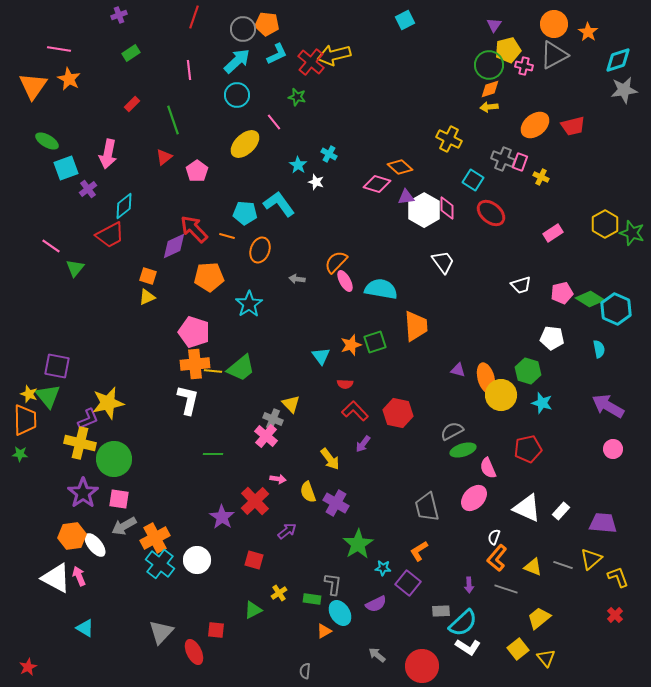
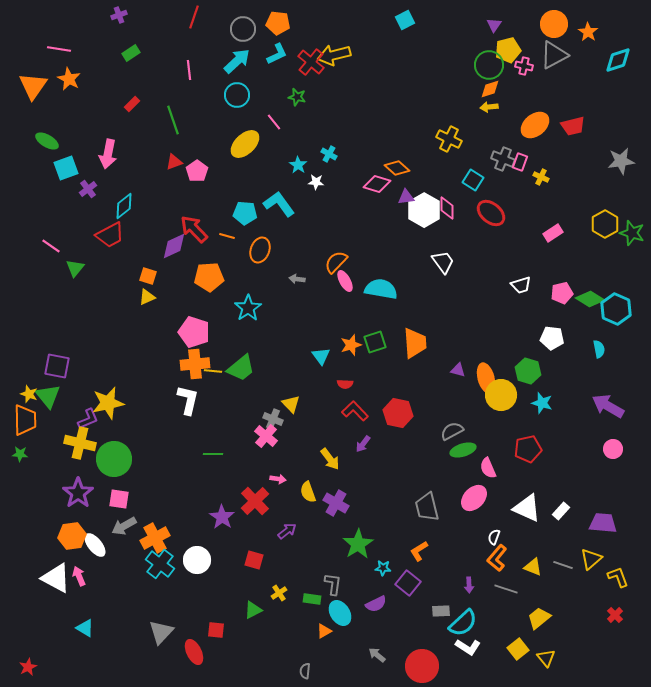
orange pentagon at (267, 24): moved 11 px right, 1 px up
gray star at (624, 90): moved 3 px left, 71 px down
red triangle at (164, 157): moved 10 px right, 5 px down; rotated 18 degrees clockwise
orange diamond at (400, 167): moved 3 px left, 1 px down
white star at (316, 182): rotated 14 degrees counterclockwise
cyan star at (249, 304): moved 1 px left, 4 px down
orange trapezoid at (416, 326): moved 1 px left, 17 px down
purple star at (83, 493): moved 5 px left
